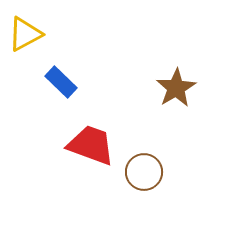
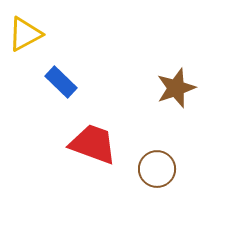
brown star: rotated 12 degrees clockwise
red trapezoid: moved 2 px right, 1 px up
brown circle: moved 13 px right, 3 px up
